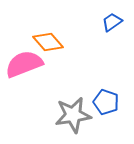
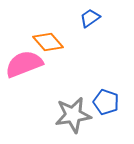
blue trapezoid: moved 22 px left, 4 px up
